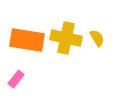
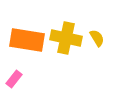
pink rectangle: moved 2 px left
